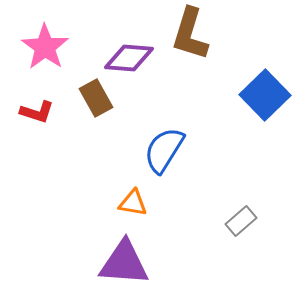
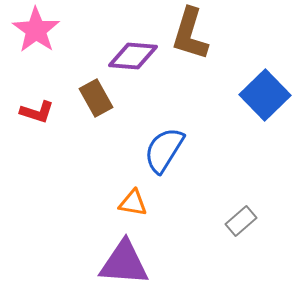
pink star: moved 9 px left, 17 px up
purple diamond: moved 4 px right, 2 px up
